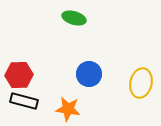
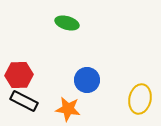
green ellipse: moved 7 px left, 5 px down
blue circle: moved 2 px left, 6 px down
yellow ellipse: moved 1 px left, 16 px down
black rectangle: rotated 12 degrees clockwise
